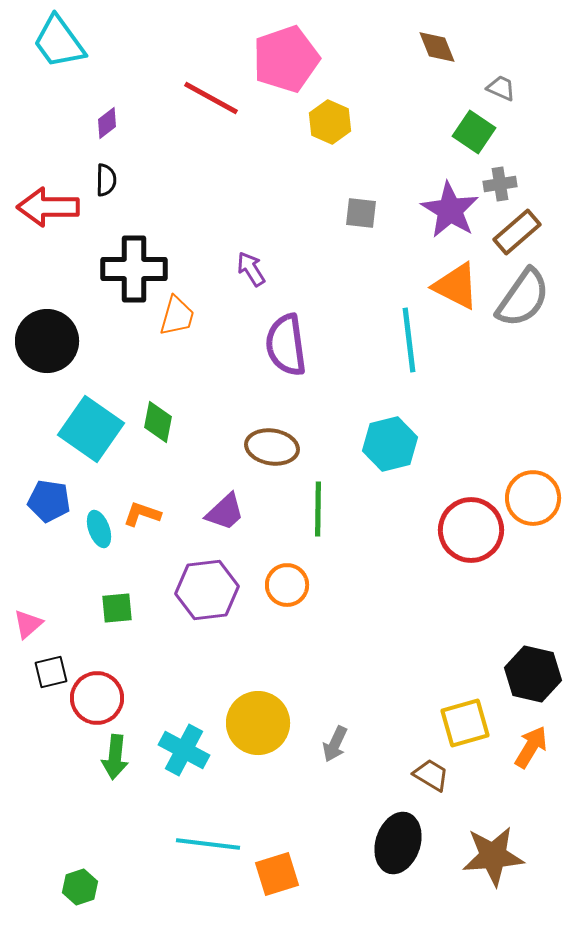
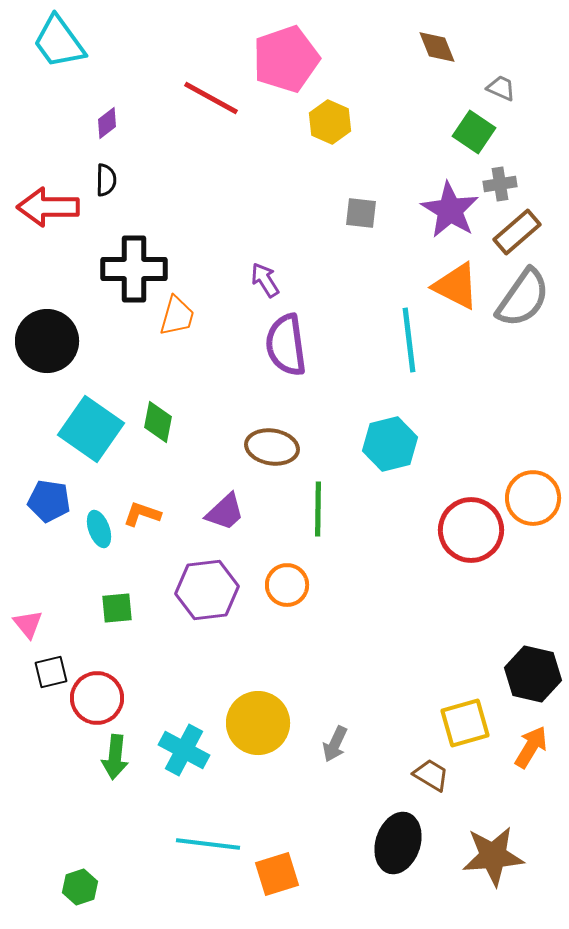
purple arrow at (251, 269): moved 14 px right, 11 px down
pink triangle at (28, 624): rotated 28 degrees counterclockwise
